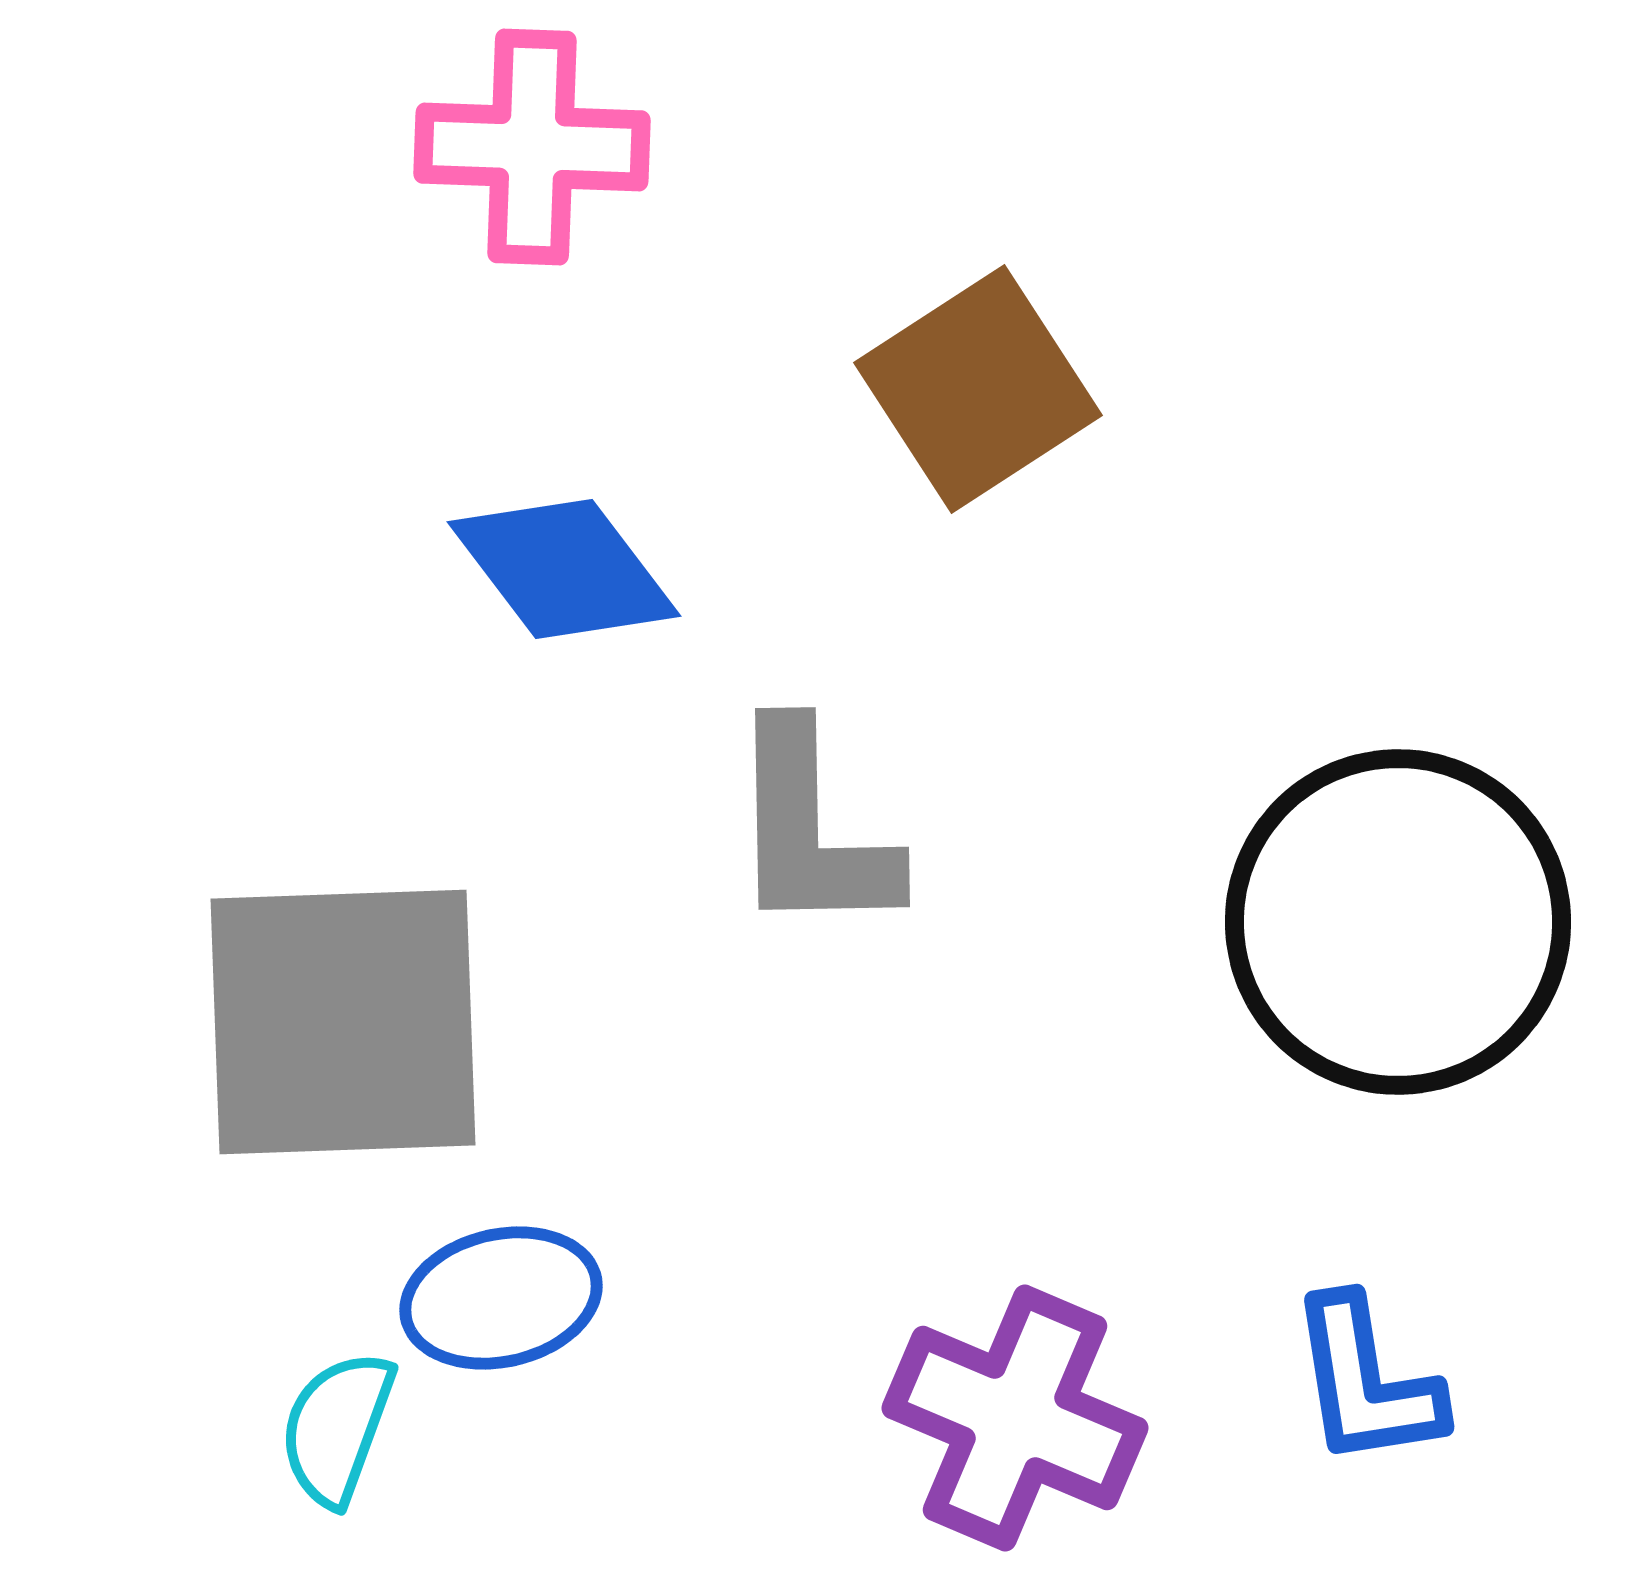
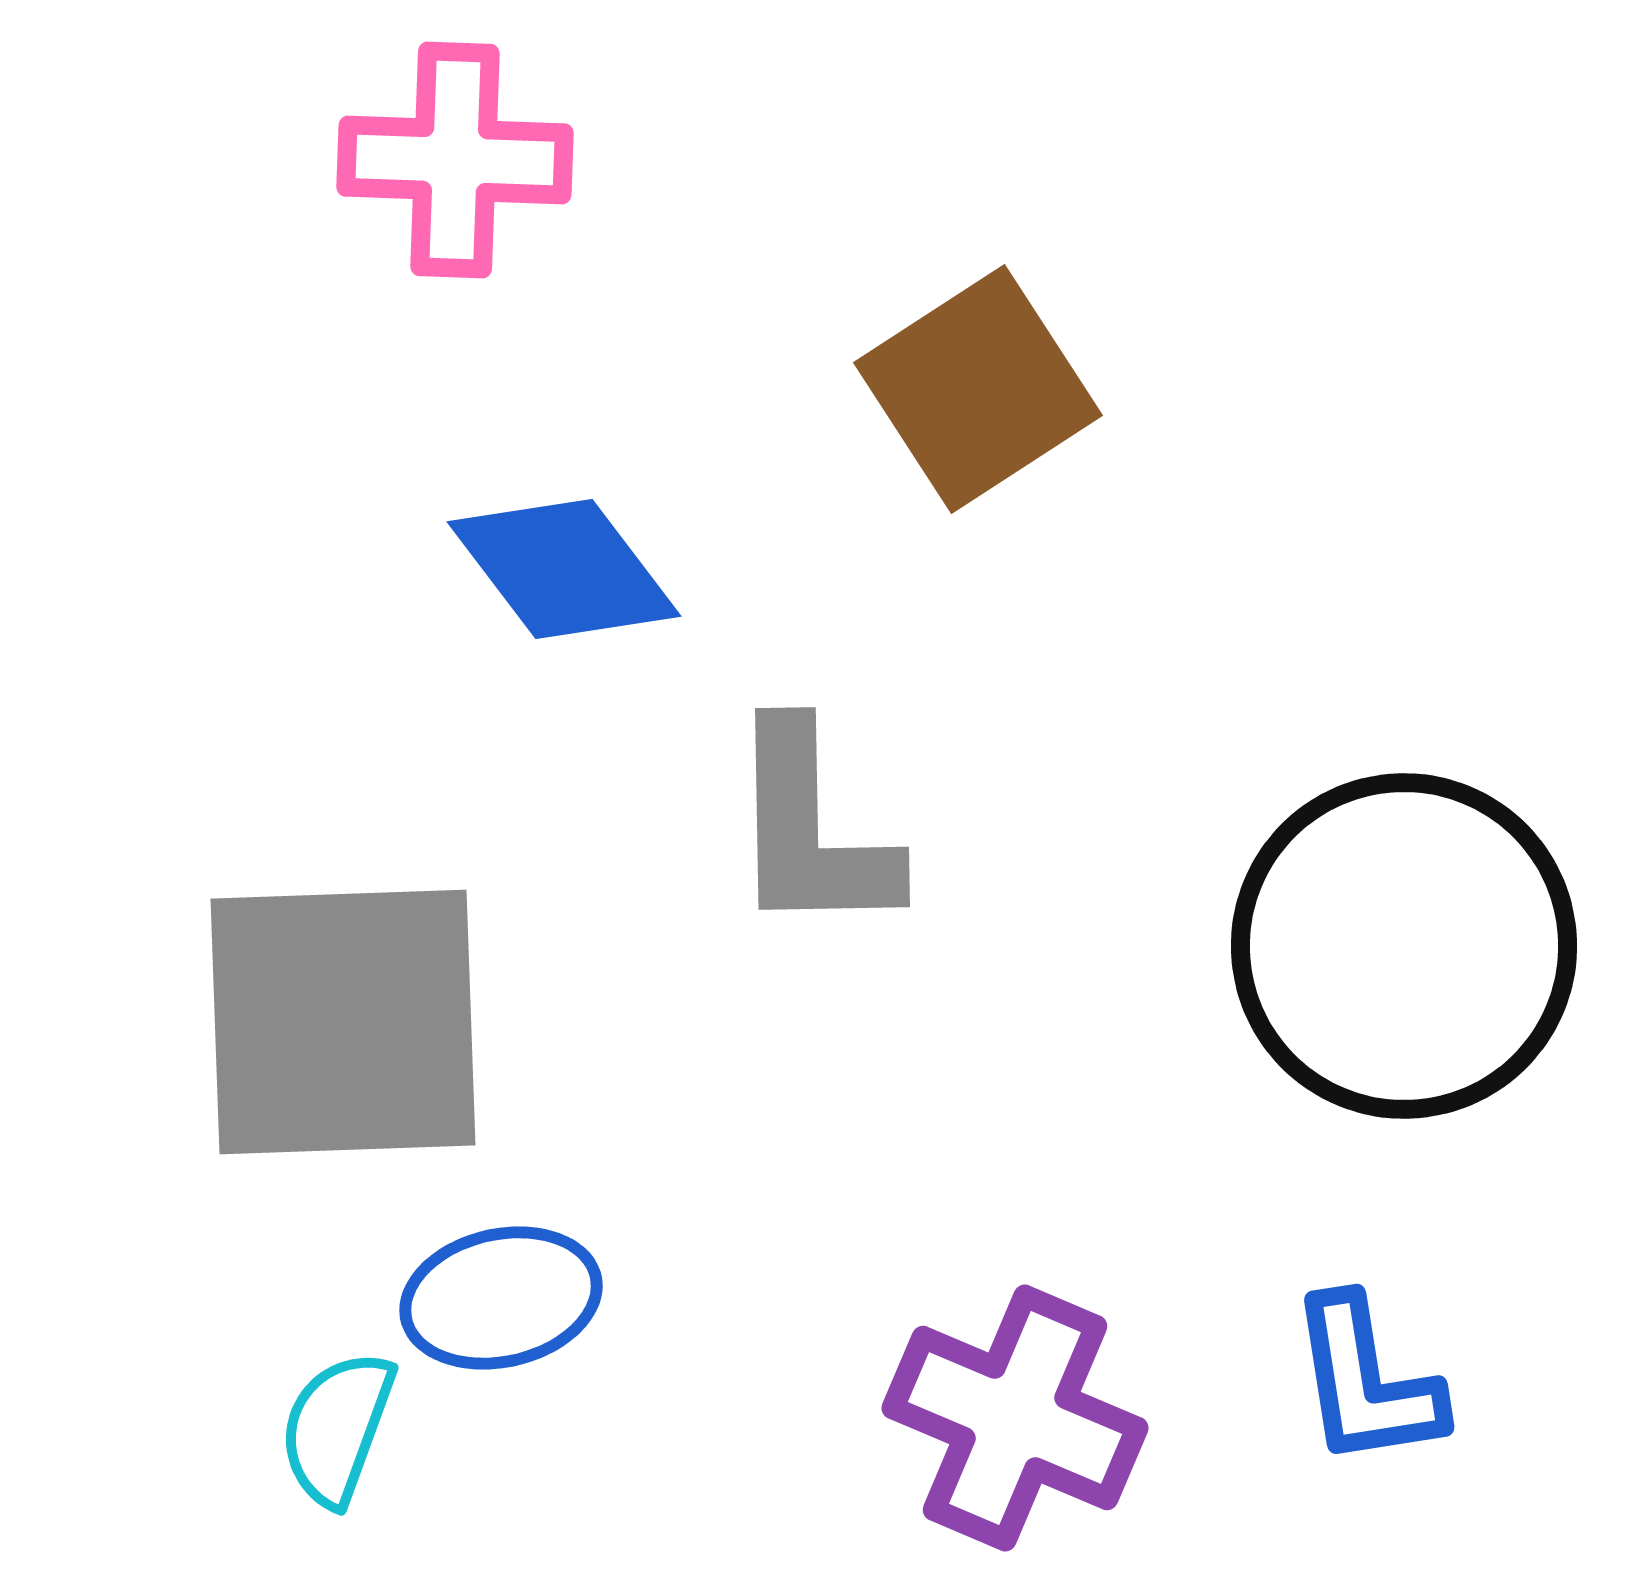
pink cross: moved 77 px left, 13 px down
black circle: moved 6 px right, 24 px down
